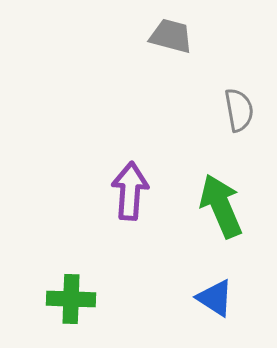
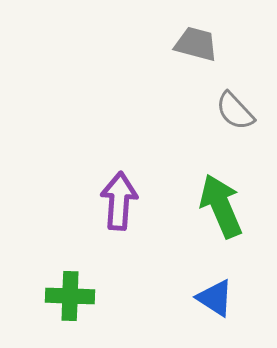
gray trapezoid: moved 25 px right, 8 px down
gray semicircle: moved 4 px left, 1 px down; rotated 147 degrees clockwise
purple arrow: moved 11 px left, 10 px down
green cross: moved 1 px left, 3 px up
